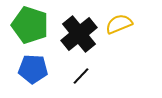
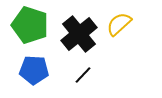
yellow semicircle: rotated 20 degrees counterclockwise
blue pentagon: moved 1 px right, 1 px down
black line: moved 2 px right, 1 px up
